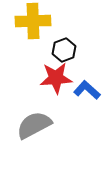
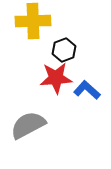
gray semicircle: moved 6 px left
